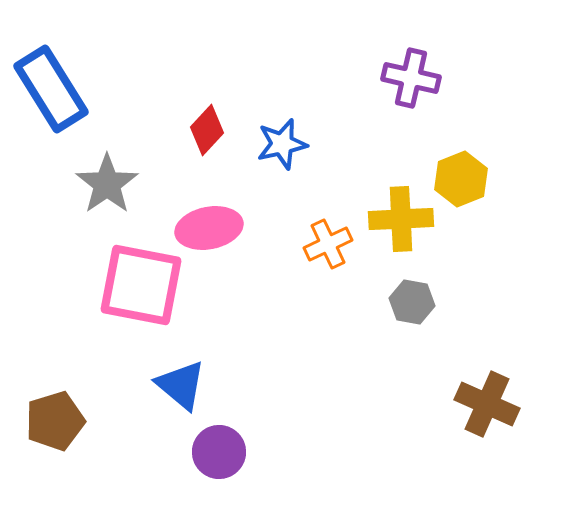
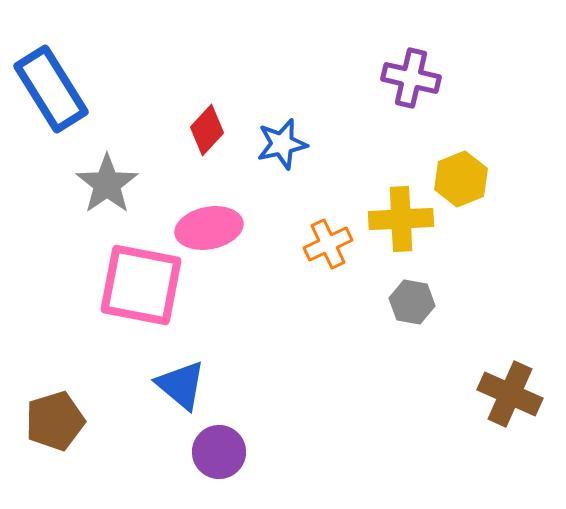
brown cross: moved 23 px right, 10 px up
